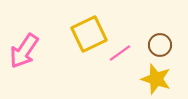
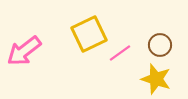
pink arrow: rotated 18 degrees clockwise
